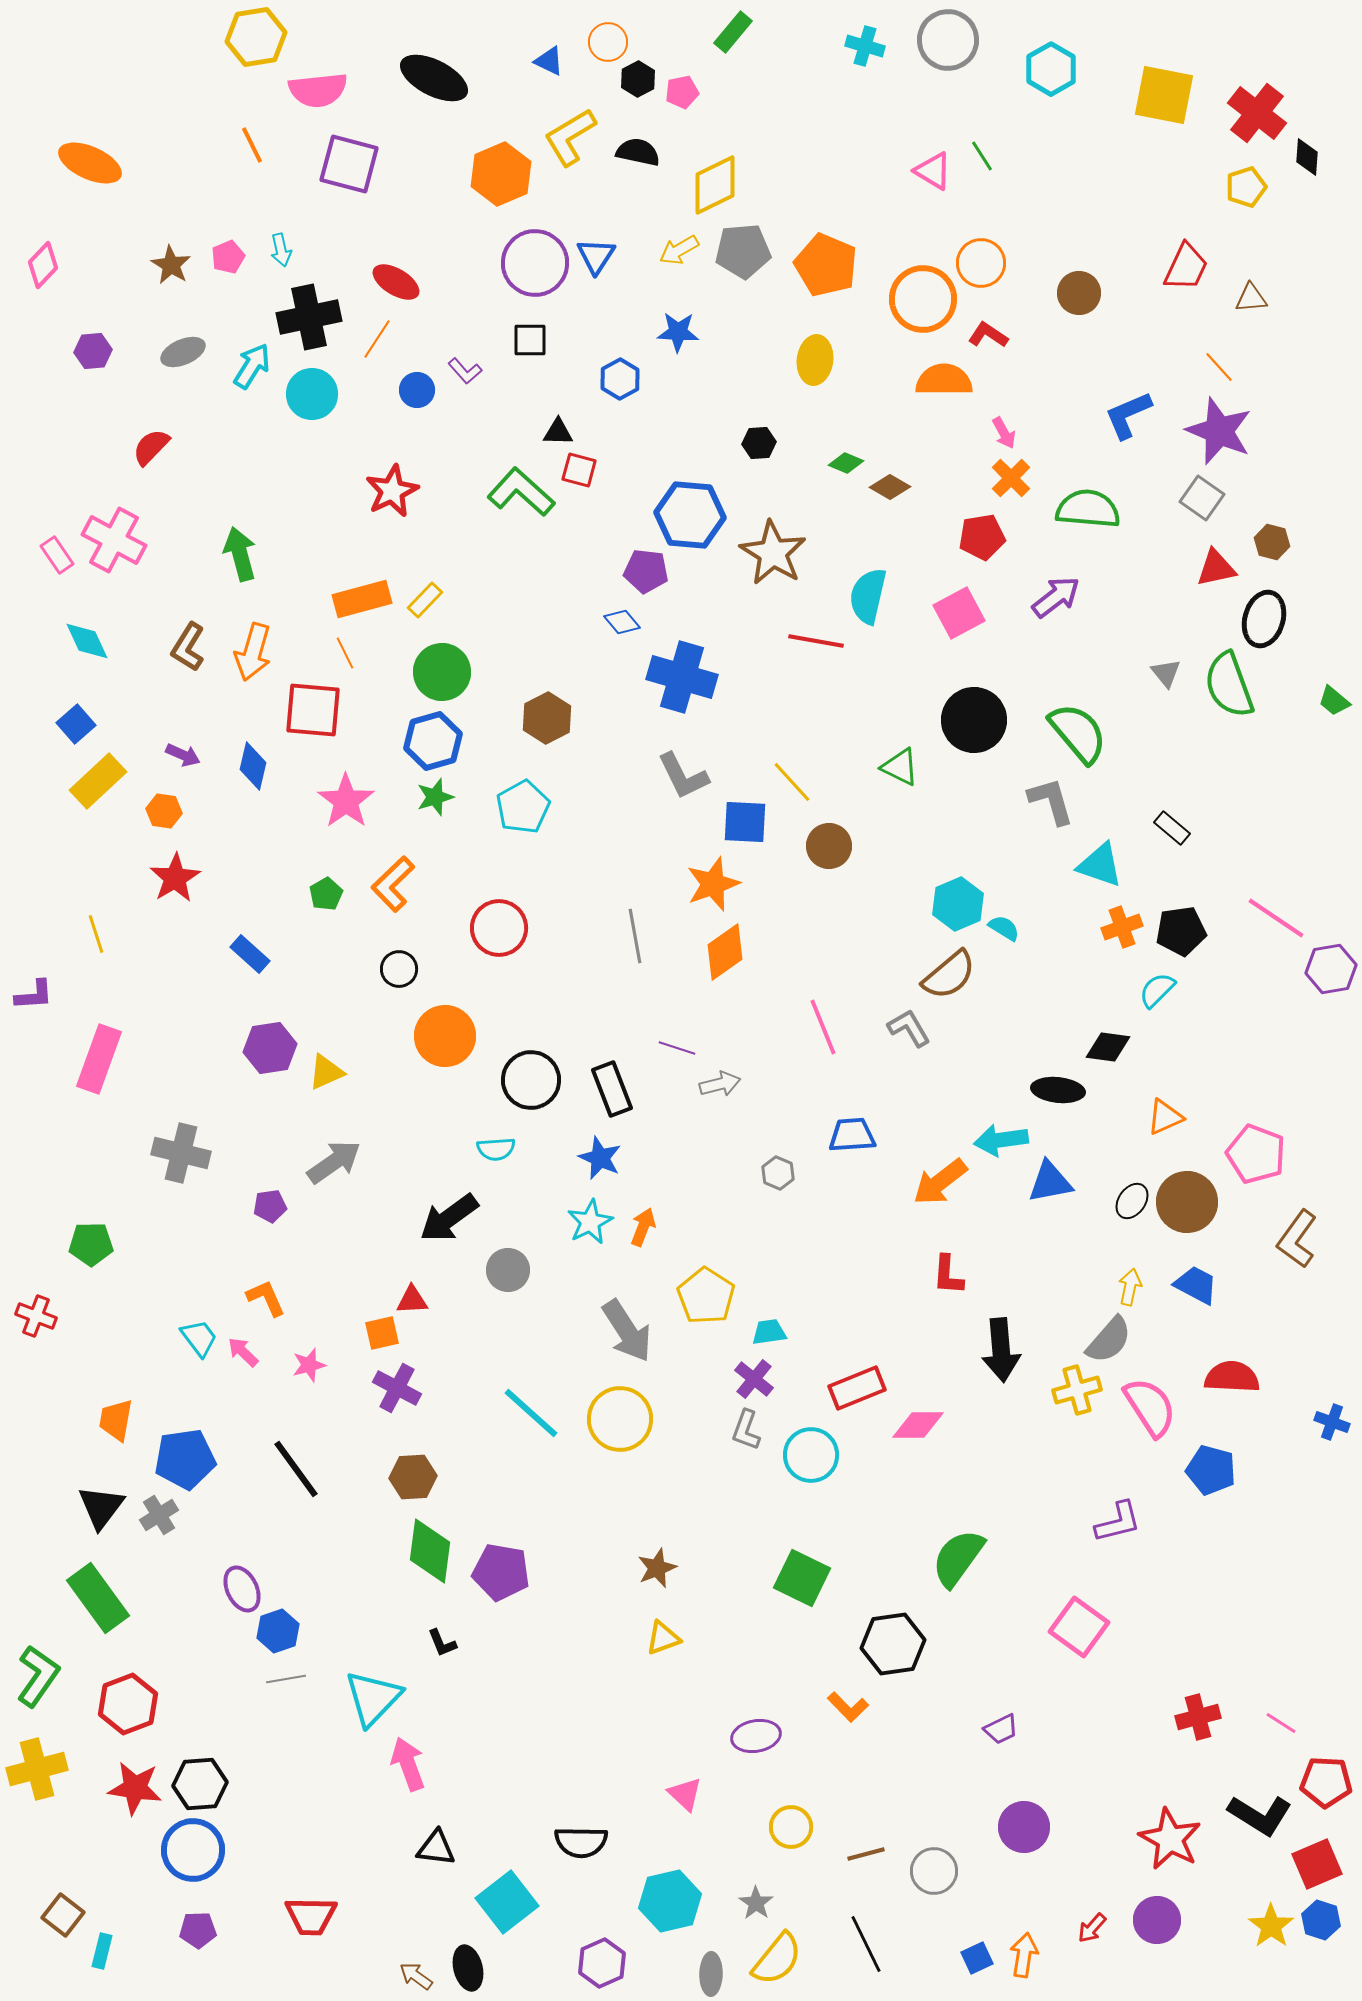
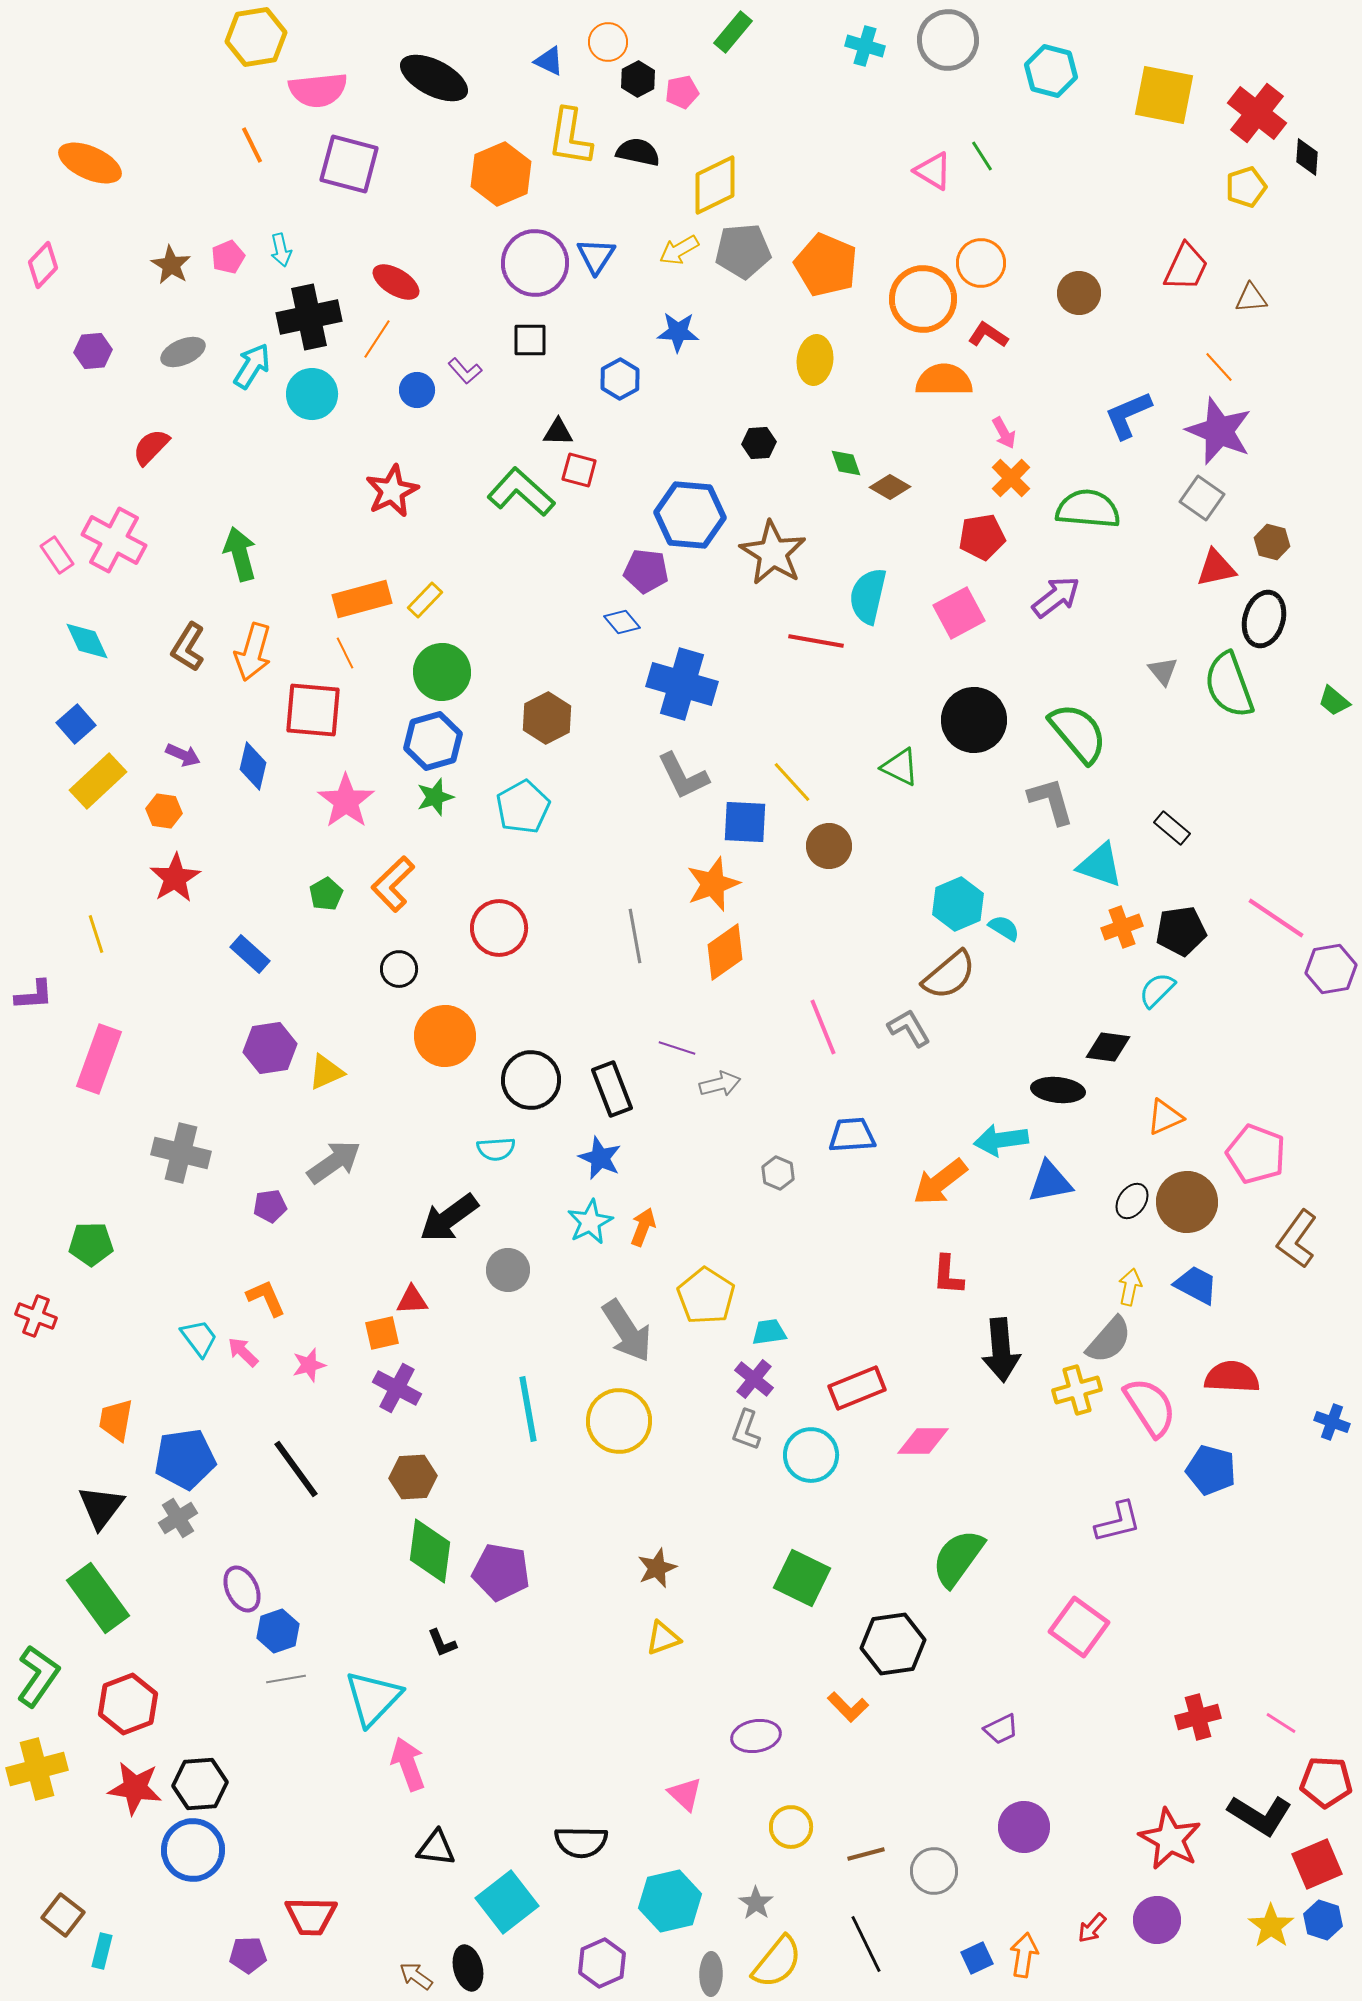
cyan hexagon at (1051, 69): moved 2 px down; rotated 15 degrees counterclockwise
yellow L-shape at (570, 137): rotated 50 degrees counterclockwise
green diamond at (846, 463): rotated 48 degrees clockwise
gray triangle at (1166, 673): moved 3 px left, 2 px up
blue cross at (682, 677): moved 7 px down
cyan line at (531, 1413): moved 3 px left, 4 px up; rotated 38 degrees clockwise
yellow circle at (620, 1419): moved 1 px left, 2 px down
pink diamond at (918, 1425): moved 5 px right, 16 px down
gray cross at (159, 1515): moved 19 px right, 3 px down
blue hexagon at (1321, 1920): moved 2 px right
purple pentagon at (198, 1930): moved 50 px right, 25 px down
yellow semicircle at (777, 1959): moved 3 px down
